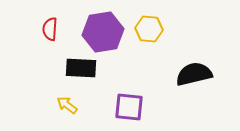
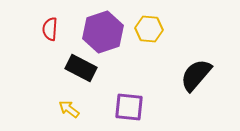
purple hexagon: rotated 9 degrees counterclockwise
black rectangle: rotated 24 degrees clockwise
black semicircle: moved 2 px right, 1 px down; rotated 36 degrees counterclockwise
yellow arrow: moved 2 px right, 4 px down
